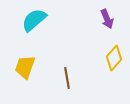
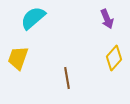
cyan semicircle: moved 1 px left, 2 px up
yellow trapezoid: moved 7 px left, 9 px up
